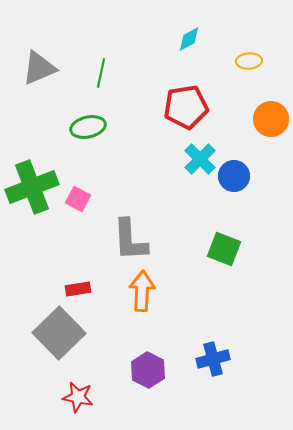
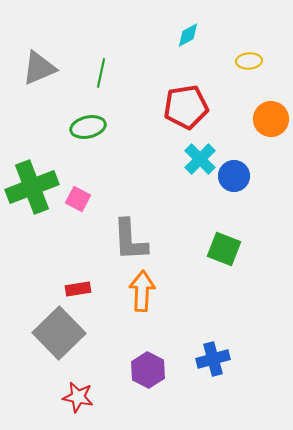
cyan diamond: moved 1 px left, 4 px up
